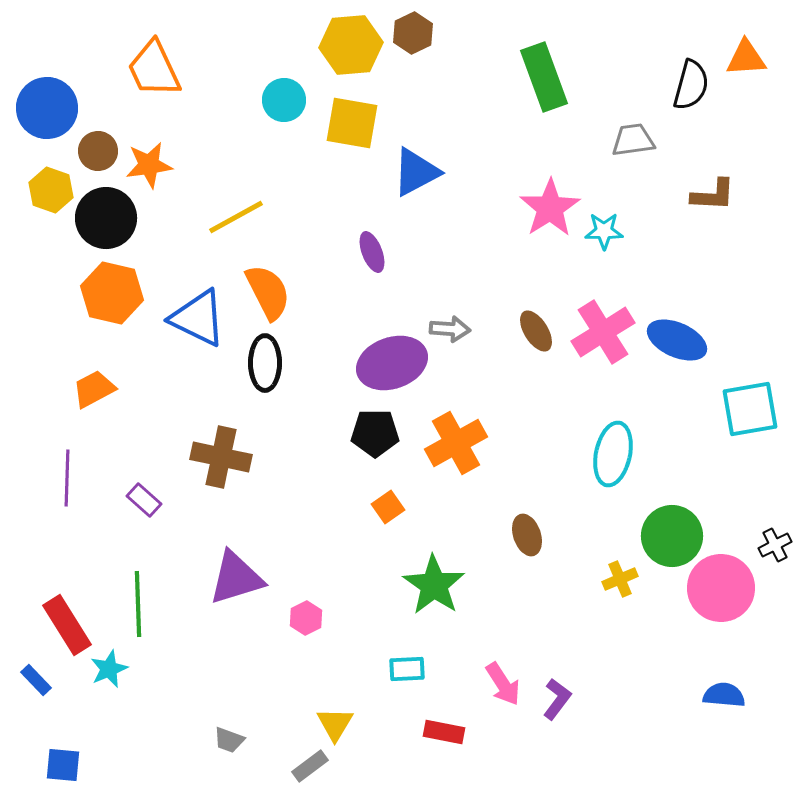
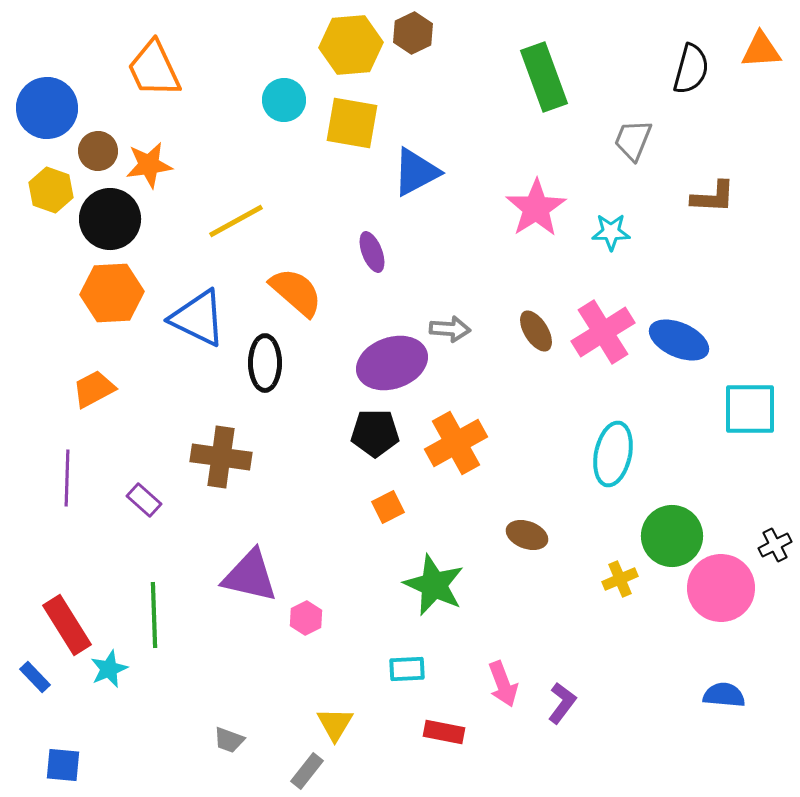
orange triangle at (746, 58): moved 15 px right, 8 px up
black semicircle at (691, 85): moved 16 px up
gray trapezoid at (633, 140): rotated 60 degrees counterclockwise
brown L-shape at (713, 195): moved 2 px down
pink star at (550, 208): moved 14 px left
yellow line at (236, 217): moved 4 px down
black circle at (106, 218): moved 4 px right, 1 px down
cyan star at (604, 231): moved 7 px right, 1 px down
orange semicircle at (268, 292): moved 28 px right; rotated 22 degrees counterclockwise
orange hexagon at (112, 293): rotated 16 degrees counterclockwise
blue ellipse at (677, 340): moved 2 px right
cyan square at (750, 409): rotated 10 degrees clockwise
brown cross at (221, 457): rotated 4 degrees counterclockwise
orange square at (388, 507): rotated 8 degrees clockwise
brown ellipse at (527, 535): rotated 51 degrees counterclockwise
purple triangle at (236, 578): moved 14 px right, 2 px up; rotated 30 degrees clockwise
green star at (434, 585): rotated 10 degrees counterclockwise
green line at (138, 604): moved 16 px right, 11 px down
blue rectangle at (36, 680): moved 1 px left, 3 px up
pink arrow at (503, 684): rotated 12 degrees clockwise
purple L-shape at (557, 699): moved 5 px right, 4 px down
gray rectangle at (310, 766): moved 3 px left, 5 px down; rotated 15 degrees counterclockwise
